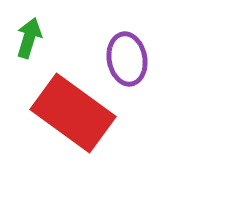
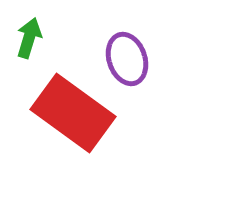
purple ellipse: rotated 9 degrees counterclockwise
